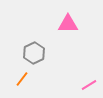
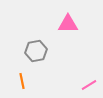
gray hexagon: moved 2 px right, 2 px up; rotated 15 degrees clockwise
orange line: moved 2 px down; rotated 49 degrees counterclockwise
